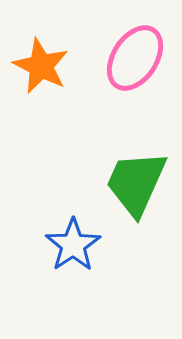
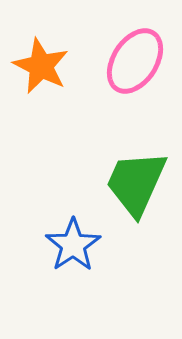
pink ellipse: moved 3 px down
